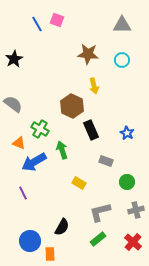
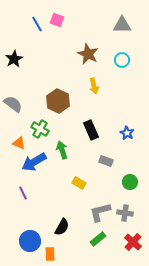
brown star: rotated 20 degrees clockwise
brown hexagon: moved 14 px left, 5 px up
green circle: moved 3 px right
gray cross: moved 11 px left, 3 px down; rotated 21 degrees clockwise
